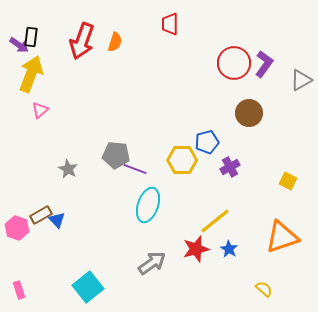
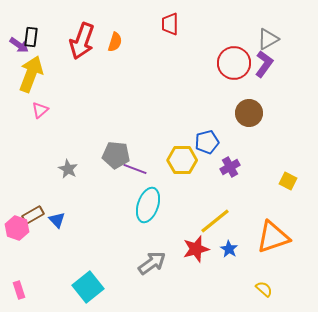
gray triangle: moved 33 px left, 41 px up
brown rectangle: moved 8 px left
orange triangle: moved 9 px left
